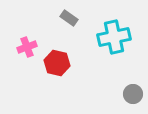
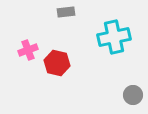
gray rectangle: moved 3 px left, 6 px up; rotated 42 degrees counterclockwise
pink cross: moved 1 px right, 3 px down
gray circle: moved 1 px down
